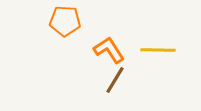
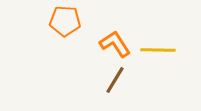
orange L-shape: moved 6 px right, 6 px up
